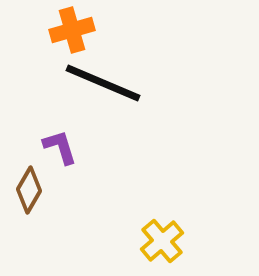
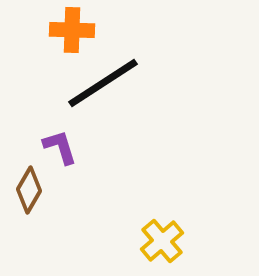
orange cross: rotated 18 degrees clockwise
black line: rotated 56 degrees counterclockwise
